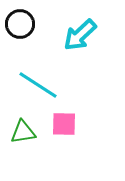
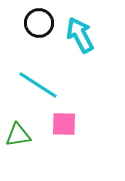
black circle: moved 19 px right, 1 px up
cyan arrow: rotated 105 degrees clockwise
green triangle: moved 5 px left, 3 px down
